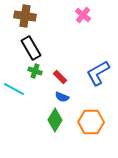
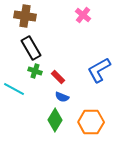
blue L-shape: moved 1 px right, 3 px up
red rectangle: moved 2 px left
